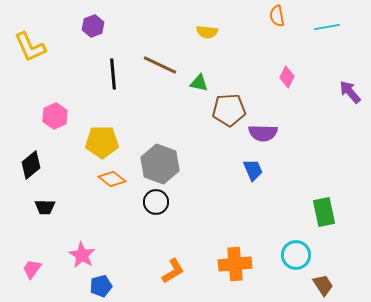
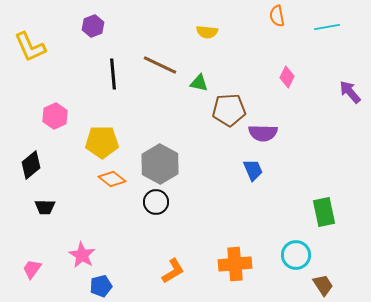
gray hexagon: rotated 9 degrees clockwise
